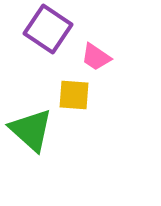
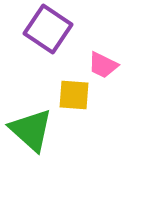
pink trapezoid: moved 7 px right, 8 px down; rotated 8 degrees counterclockwise
